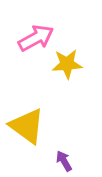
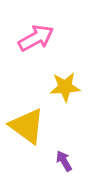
yellow star: moved 2 px left, 23 px down
